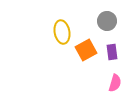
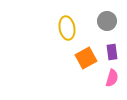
yellow ellipse: moved 5 px right, 4 px up
orange square: moved 8 px down
pink semicircle: moved 3 px left, 5 px up
